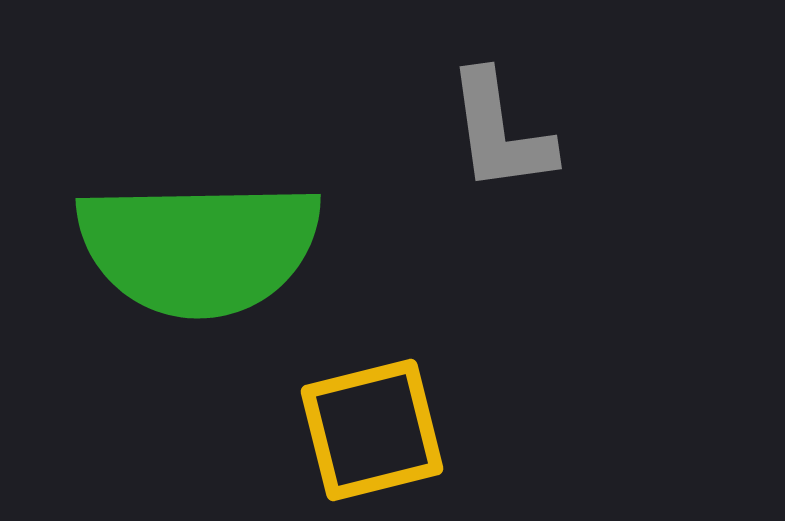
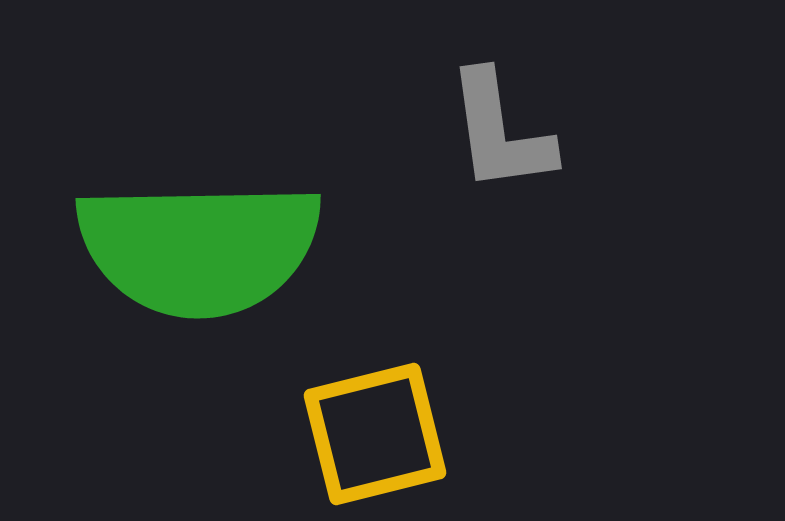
yellow square: moved 3 px right, 4 px down
